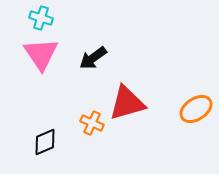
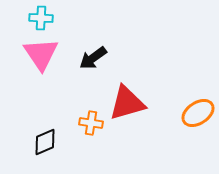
cyan cross: rotated 15 degrees counterclockwise
orange ellipse: moved 2 px right, 4 px down
orange cross: moved 1 px left; rotated 15 degrees counterclockwise
